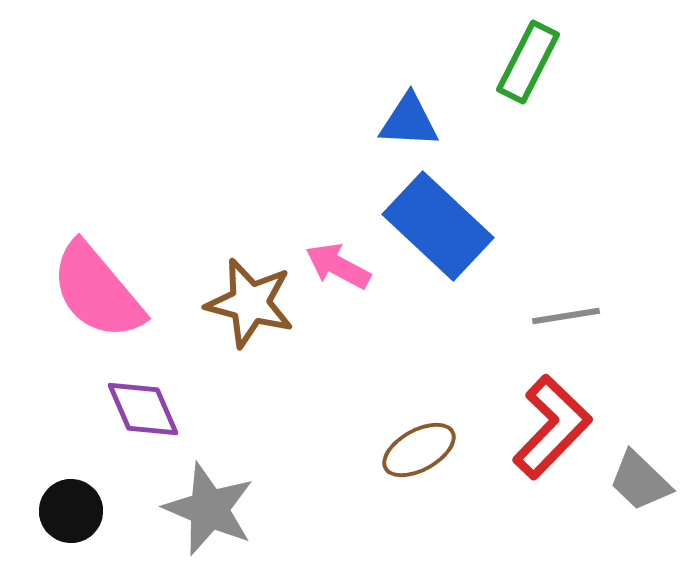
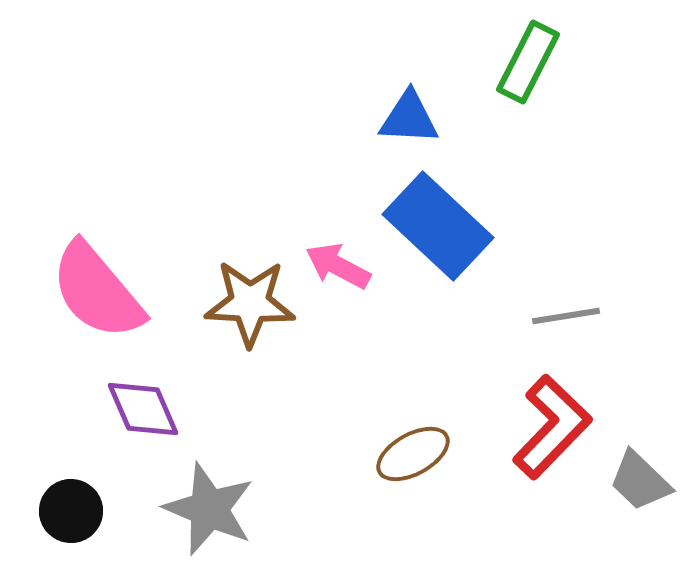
blue triangle: moved 3 px up
brown star: rotated 12 degrees counterclockwise
brown ellipse: moved 6 px left, 4 px down
